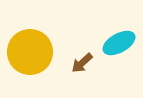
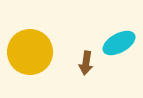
brown arrow: moved 4 px right; rotated 40 degrees counterclockwise
